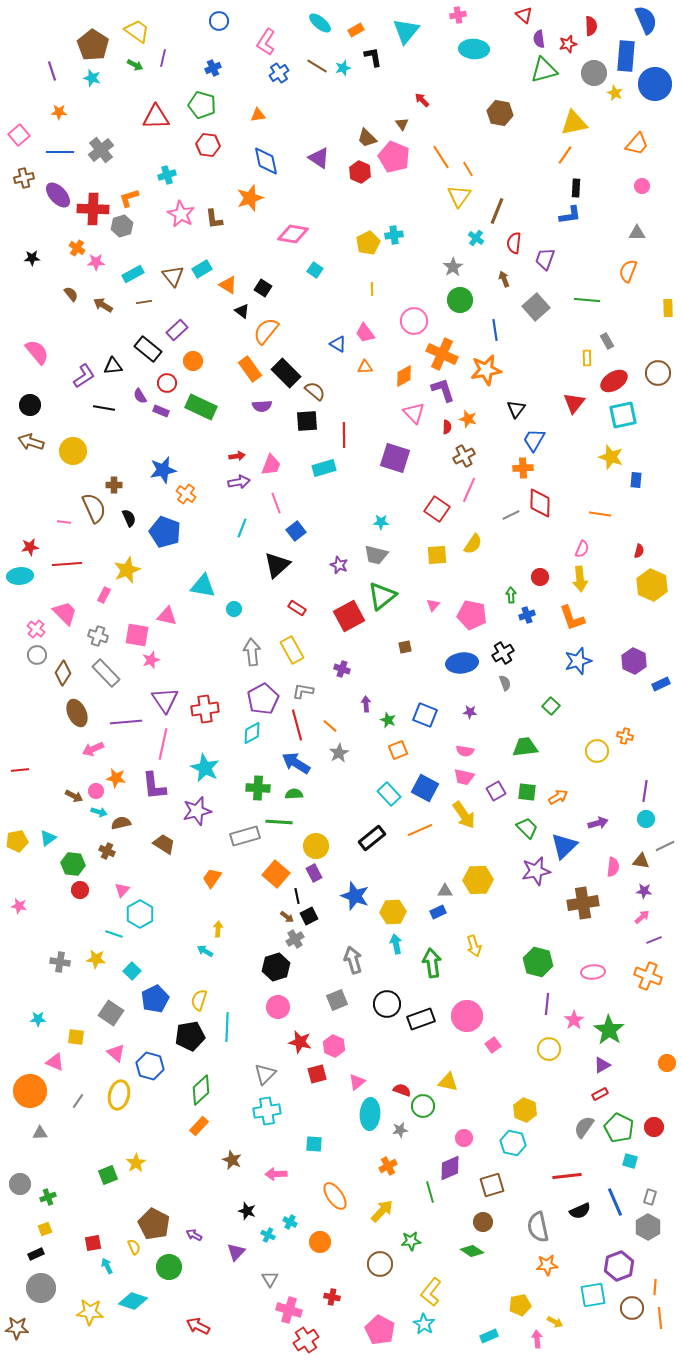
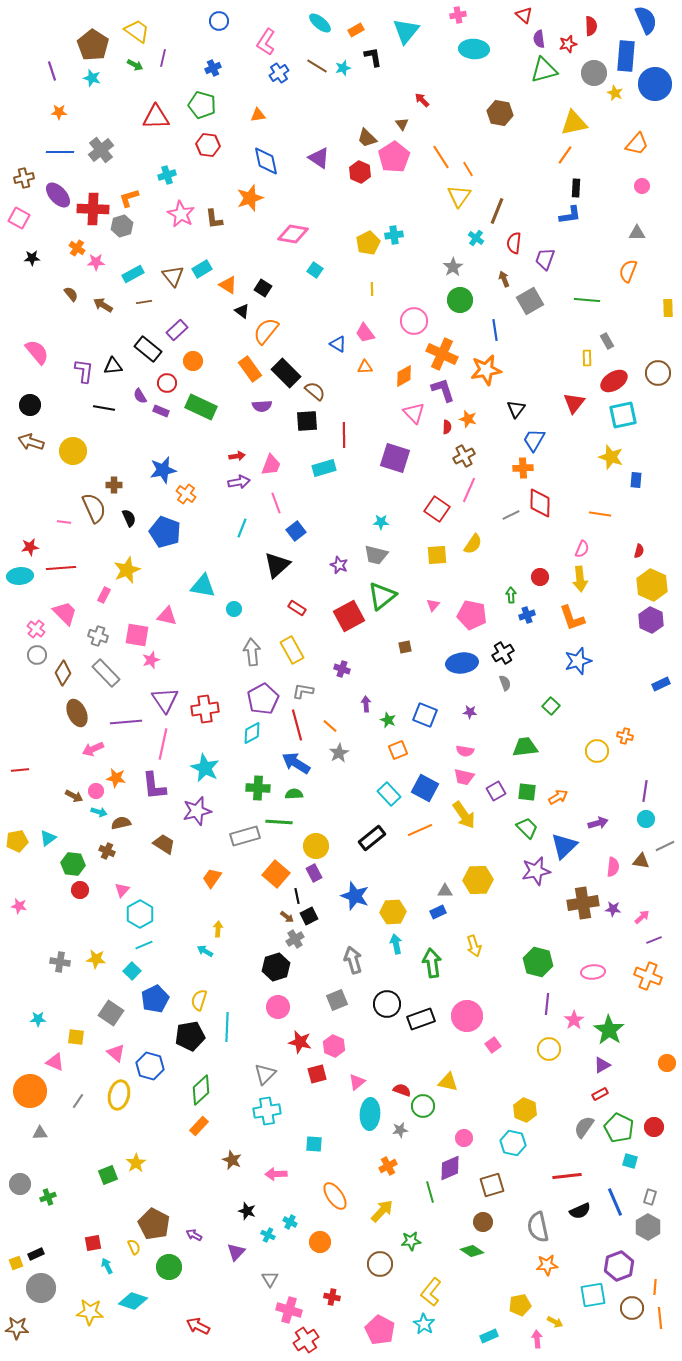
pink square at (19, 135): moved 83 px down; rotated 20 degrees counterclockwise
pink pentagon at (394, 157): rotated 16 degrees clockwise
gray square at (536, 307): moved 6 px left, 6 px up; rotated 12 degrees clockwise
purple L-shape at (84, 376): moved 5 px up; rotated 50 degrees counterclockwise
red line at (67, 564): moved 6 px left, 4 px down
purple hexagon at (634, 661): moved 17 px right, 41 px up
purple star at (644, 891): moved 31 px left, 18 px down
cyan line at (114, 934): moved 30 px right, 11 px down; rotated 42 degrees counterclockwise
yellow square at (45, 1229): moved 29 px left, 34 px down
